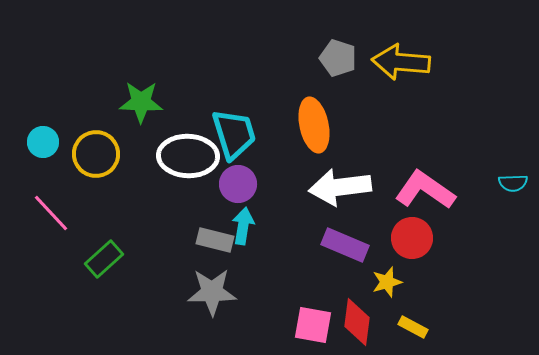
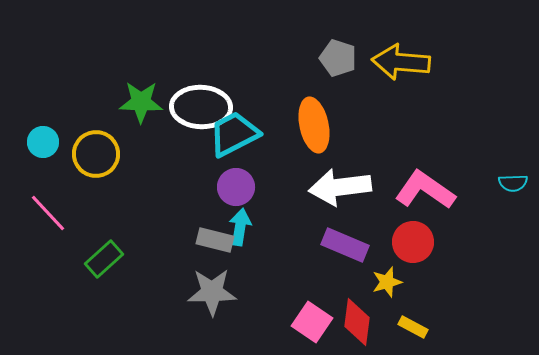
cyan trapezoid: rotated 100 degrees counterclockwise
white ellipse: moved 13 px right, 49 px up
purple circle: moved 2 px left, 3 px down
pink line: moved 3 px left
cyan arrow: moved 3 px left, 1 px down
red circle: moved 1 px right, 4 px down
pink square: moved 1 px left, 3 px up; rotated 24 degrees clockwise
